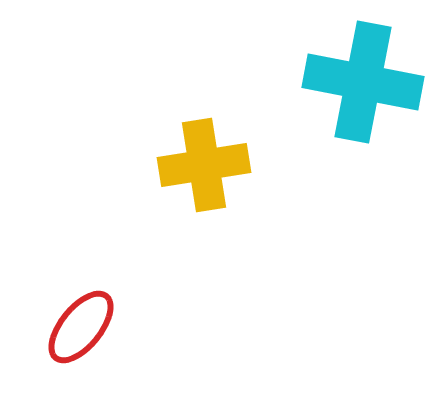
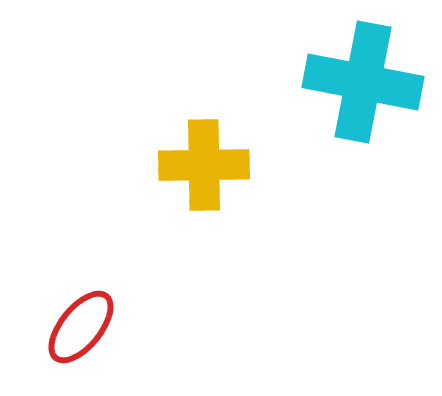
yellow cross: rotated 8 degrees clockwise
